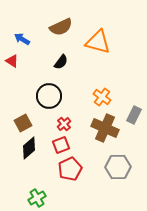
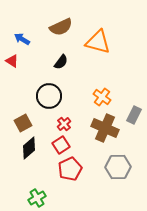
red square: rotated 12 degrees counterclockwise
